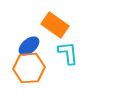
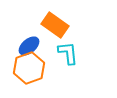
orange hexagon: rotated 16 degrees counterclockwise
